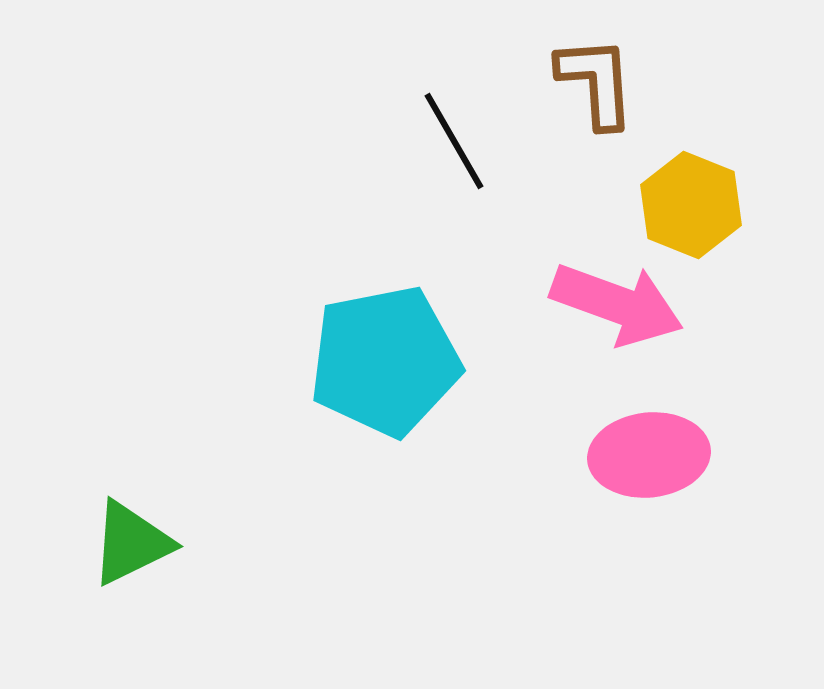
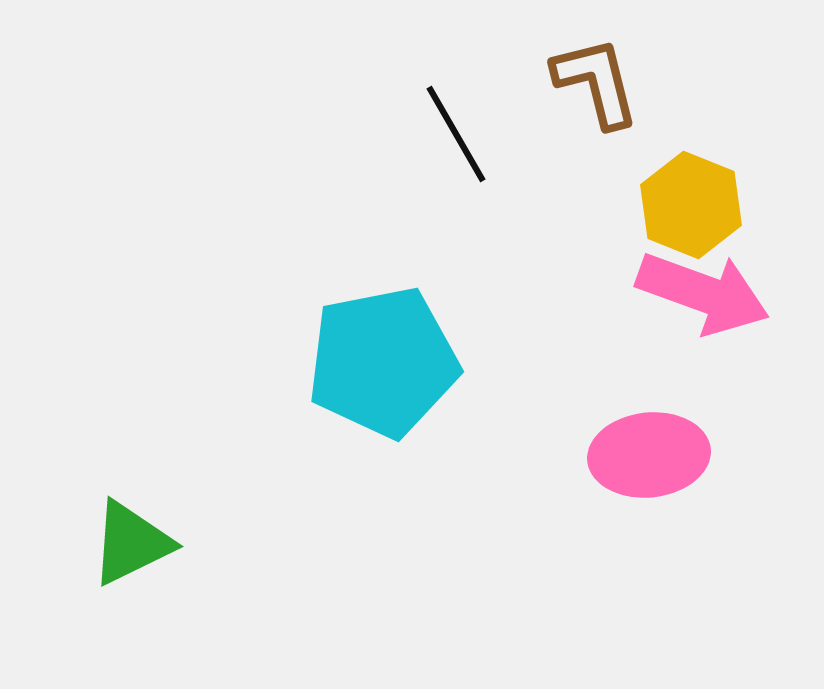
brown L-shape: rotated 10 degrees counterclockwise
black line: moved 2 px right, 7 px up
pink arrow: moved 86 px right, 11 px up
cyan pentagon: moved 2 px left, 1 px down
